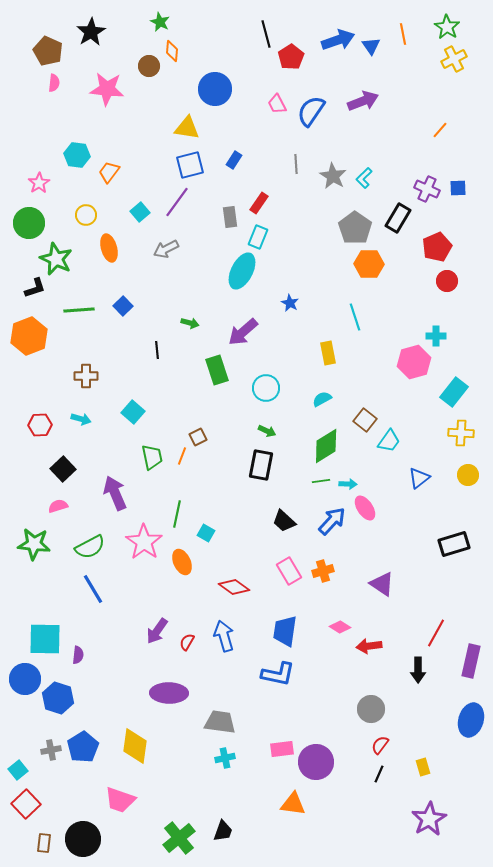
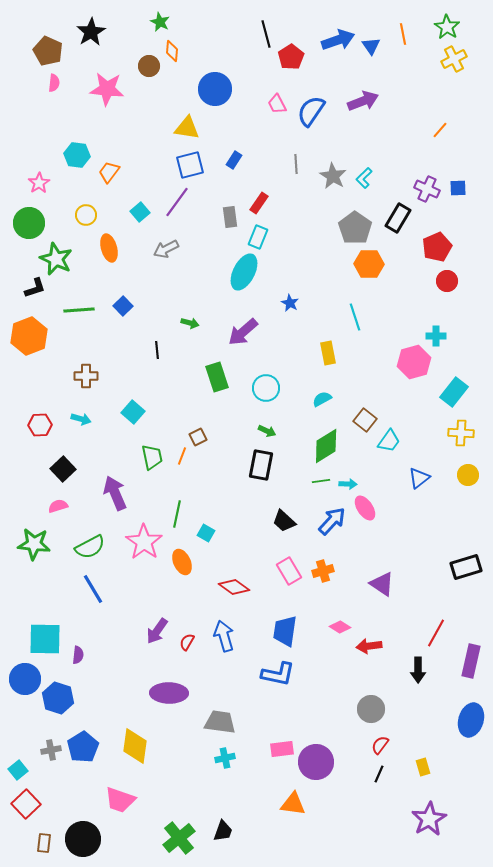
cyan ellipse at (242, 271): moved 2 px right, 1 px down
green rectangle at (217, 370): moved 7 px down
black rectangle at (454, 544): moved 12 px right, 23 px down
